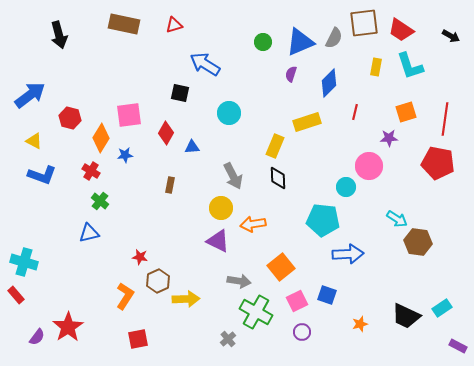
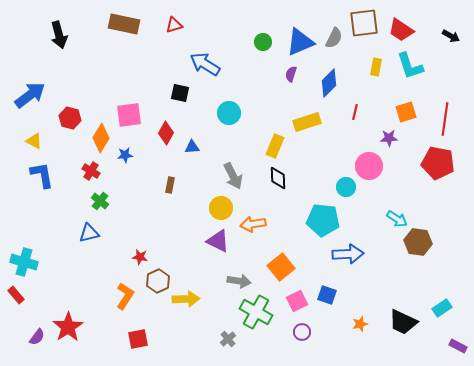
blue L-shape at (42, 175): rotated 120 degrees counterclockwise
black trapezoid at (406, 316): moved 3 px left, 6 px down
